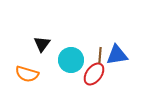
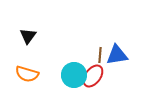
black triangle: moved 14 px left, 8 px up
cyan circle: moved 3 px right, 15 px down
red ellipse: moved 1 px left, 2 px down
